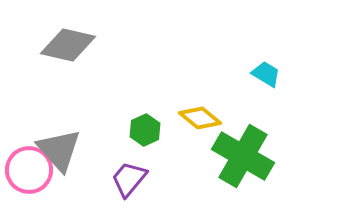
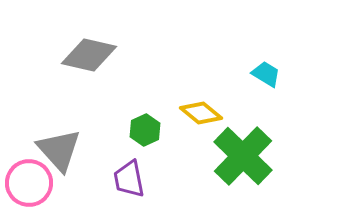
gray diamond: moved 21 px right, 10 px down
yellow diamond: moved 1 px right, 5 px up
green cross: rotated 14 degrees clockwise
pink circle: moved 13 px down
purple trapezoid: rotated 51 degrees counterclockwise
